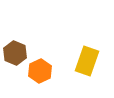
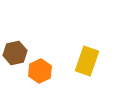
brown hexagon: rotated 25 degrees clockwise
